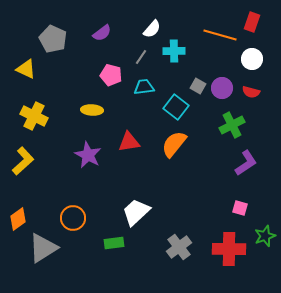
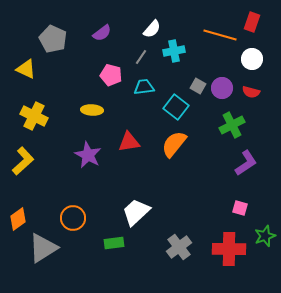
cyan cross: rotated 10 degrees counterclockwise
